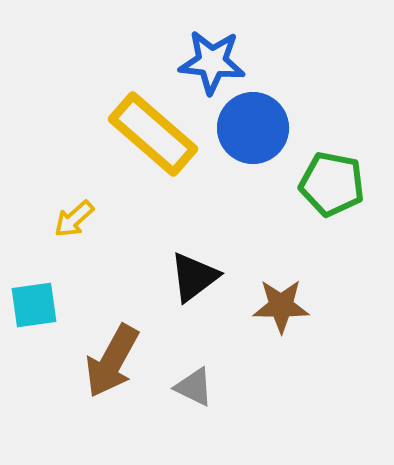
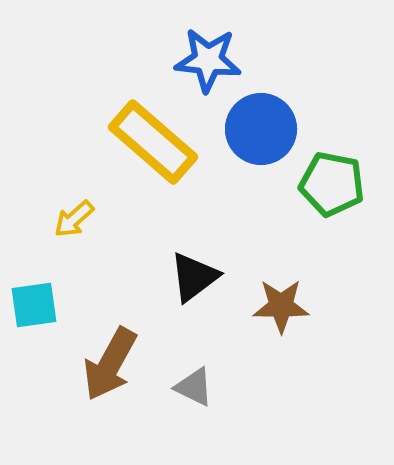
blue star: moved 4 px left, 2 px up
blue circle: moved 8 px right, 1 px down
yellow rectangle: moved 8 px down
brown arrow: moved 2 px left, 3 px down
